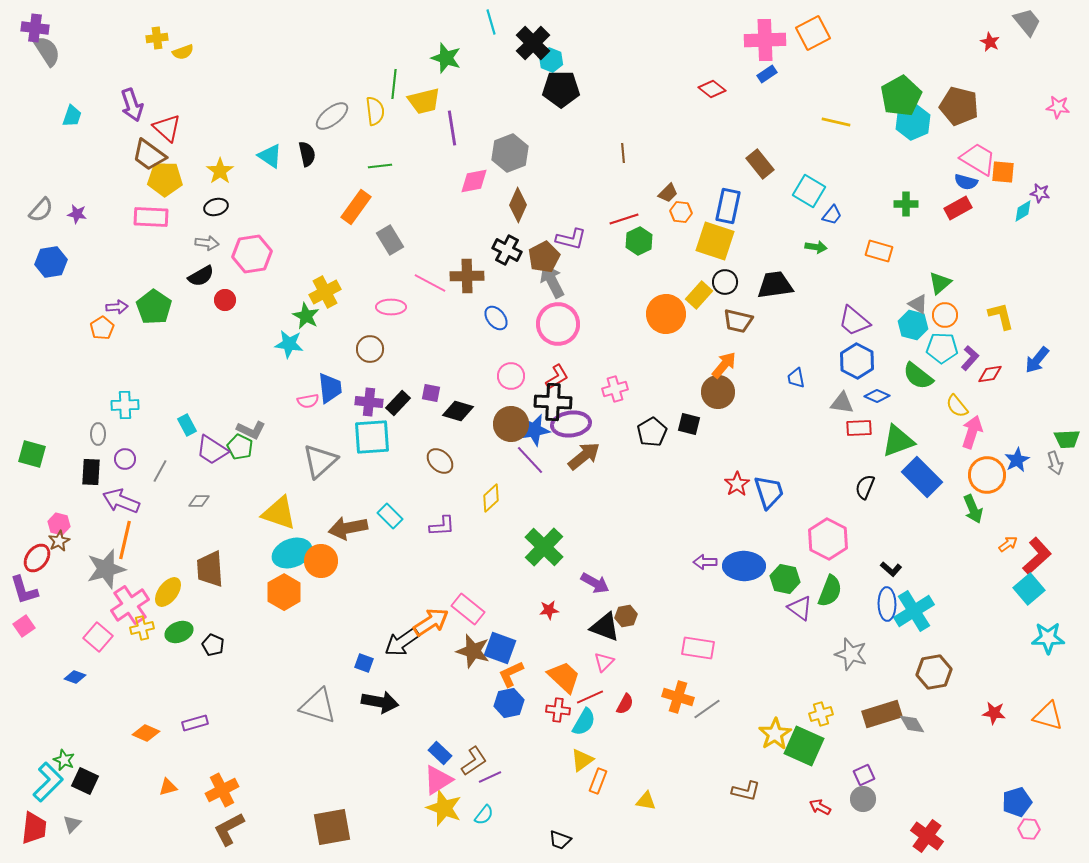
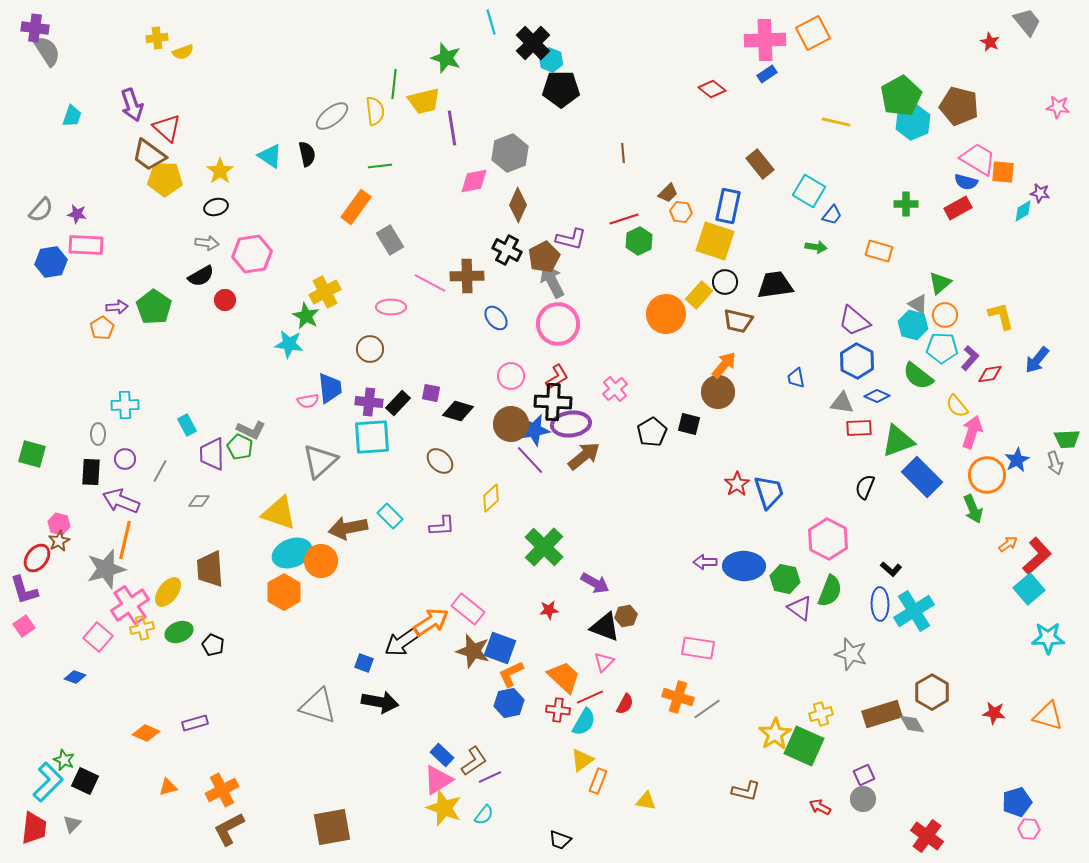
pink rectangle at (151, 217): moved 65 px left, 28 px down
pink cross at (615, 389): rotated 25 degrees counterclockwise
purple trapezoid at (212, 450): moved 4 px down; rotated 56 degrees clockwise
blue ellipse at (887, 604): moved 7 px left
brown hexagon at (934, 672): moved 2 px left, 20 px down; rotated 20 degrees counterclockwise
blue rectangle at (440, 753): moved 2 px right, 2 px down
